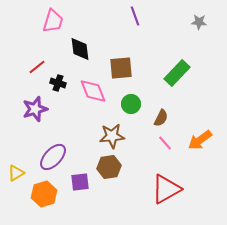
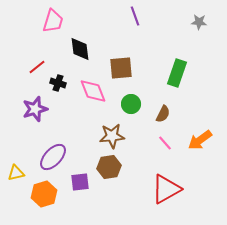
green rectangle: rotated 24 degrees counterclockwise
brown semicircle: moved 2 px right, 4 px up
yellow triangle: rotated 18 degrees clockwise
